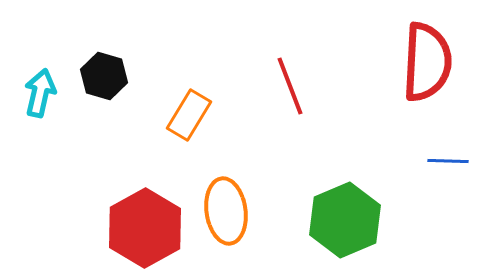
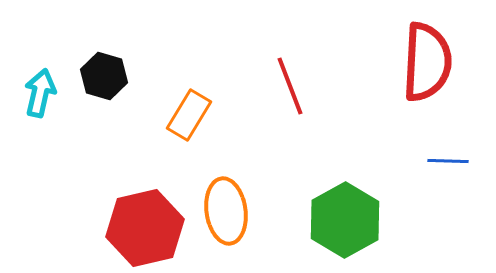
green hexagon: rotated 6 degrees counterclockwise
red hexagon: rotated 16 degrees clockwise
